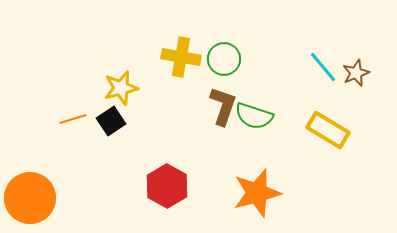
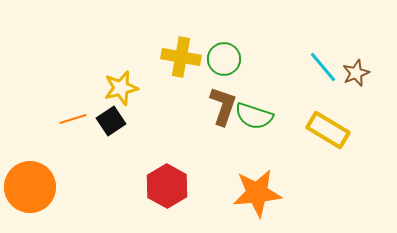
orange star: rotated 9 degrees clockwise
orange circle: moved 11 px up
